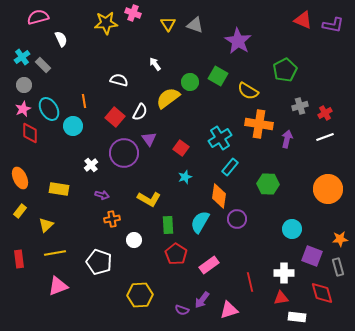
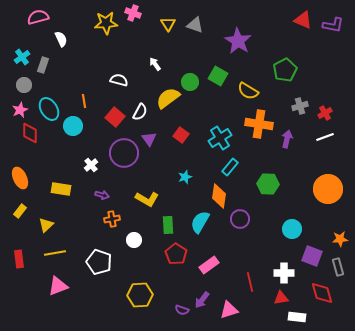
gray rectangle at (43, 65): rotated 63 degrees clockwise
pink star at (23, 109): moved 3 px left, 1 px down
red square at (181, 148): moved 13 px up
yellow rectangle at (59, 189): moved 2 px right
yellow L-shape at (149, 199): moved 2 px left
purple circle at (237, 219): moved 3 px right
